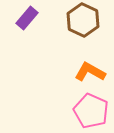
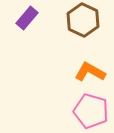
pink pentagon: rotated 8 degrees counterclockwise
